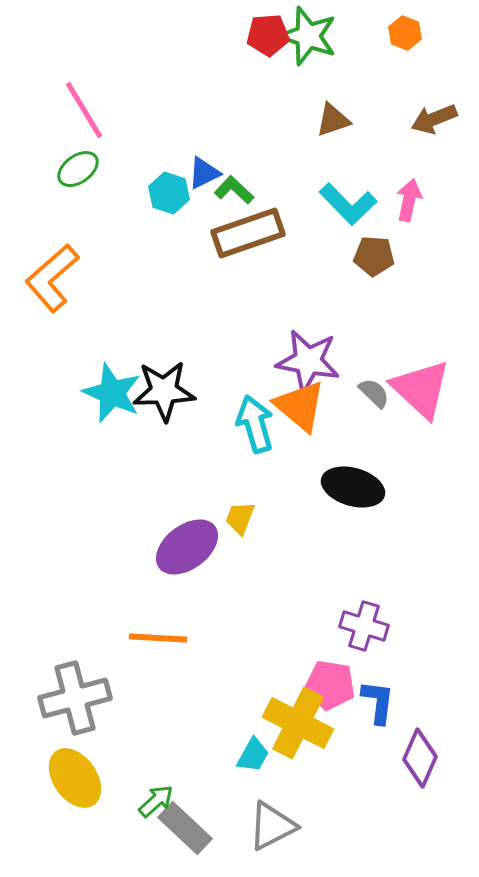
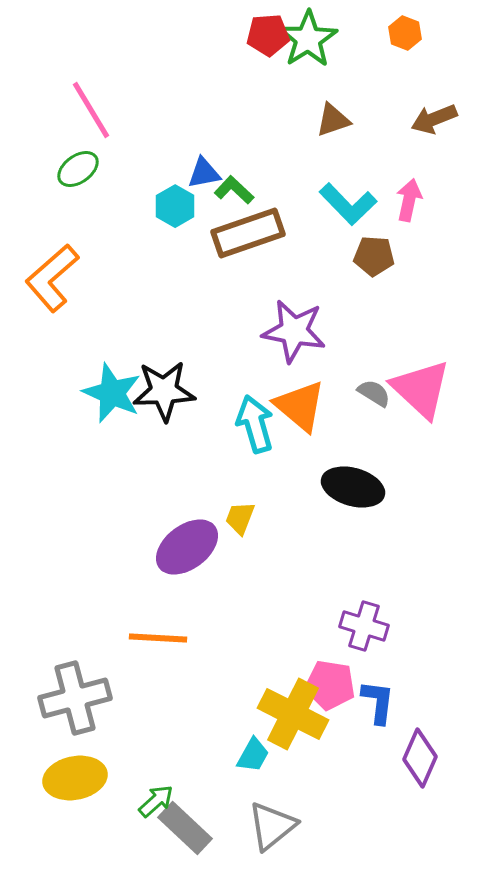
green star: moved 3 px down; rotated 20 degrees clockwise
pink line: moved 7 px right
blue triangle: rotated 15 degrees clockwise
cyan hexagon: moved 6 px right, 13 px down; rotated 12 degrees clockwise
purple star: moved 14 px left, 30 px up
gray semicircle: rotated 12 degrees counterclockwise
yellow cross: moved 5 px left, 9 px up
yellow ellipse: rotated 66 degrees counterclockwise
gray triangle: rotated 12 degrees counterclockwise
